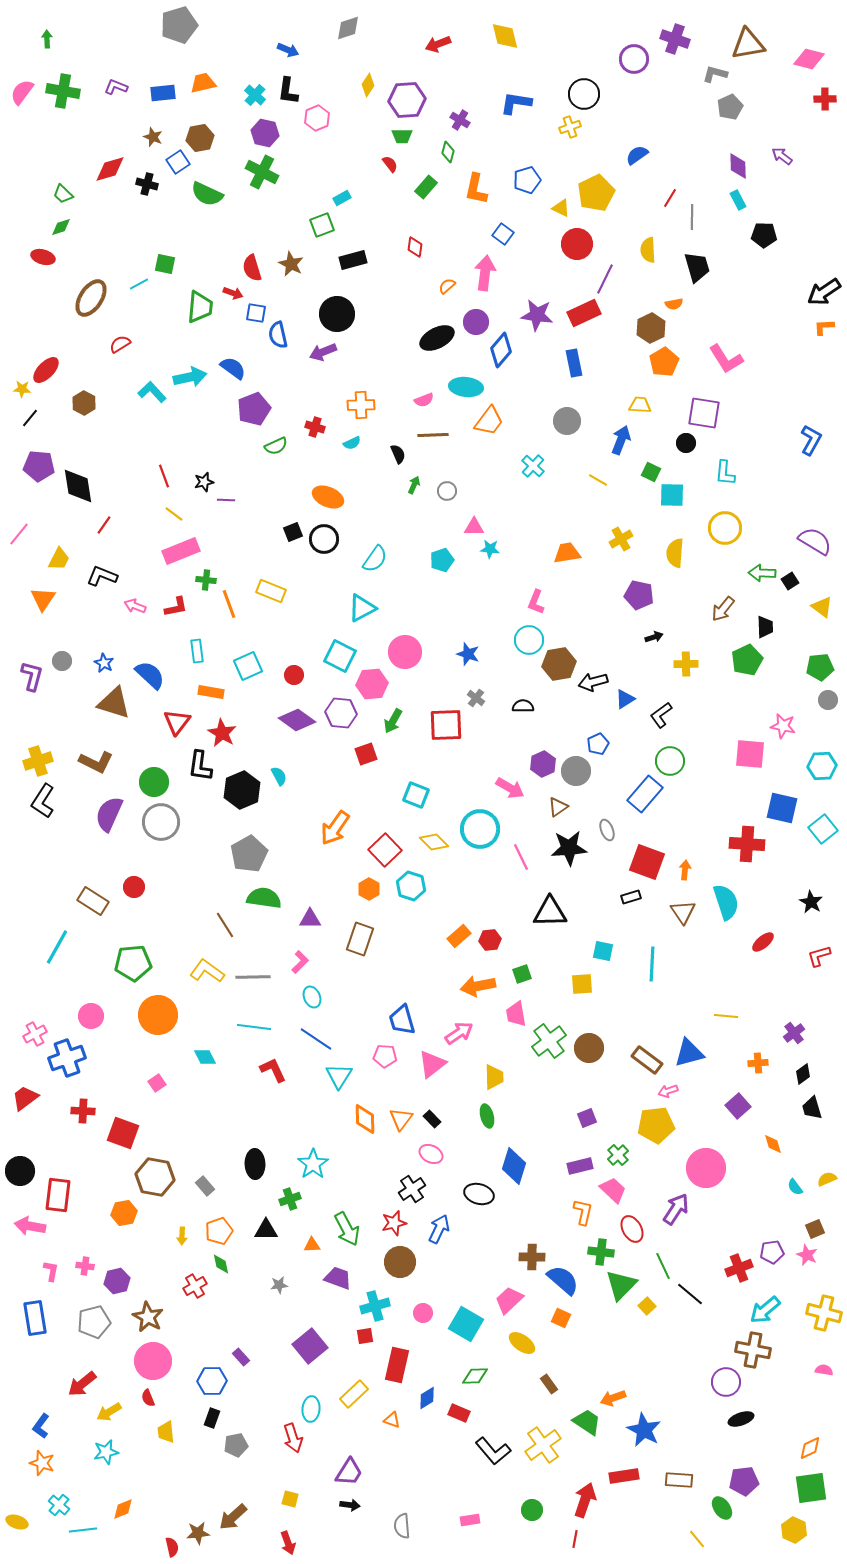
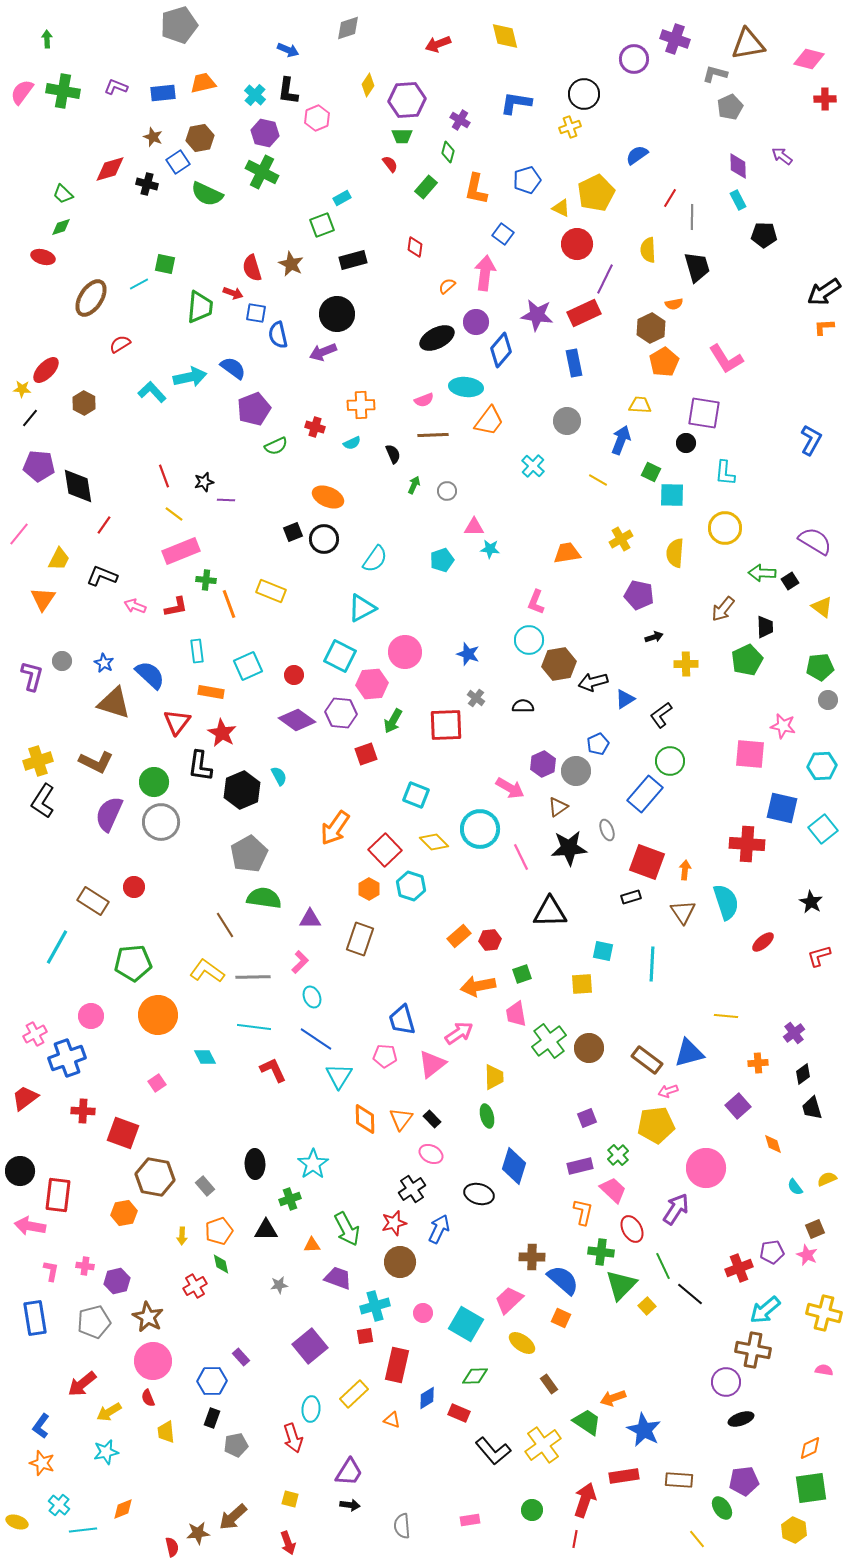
black semicircle at (398, 454): moved 5 px left
